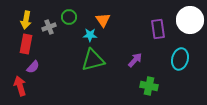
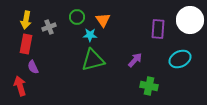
green circle: moved 8 px right
purple rectangle: rotated 12 degrees clockwise
cyan ellipse: rotated 50 degrees clockwise
purple semicircle: rotated 112 degrees clockwise
